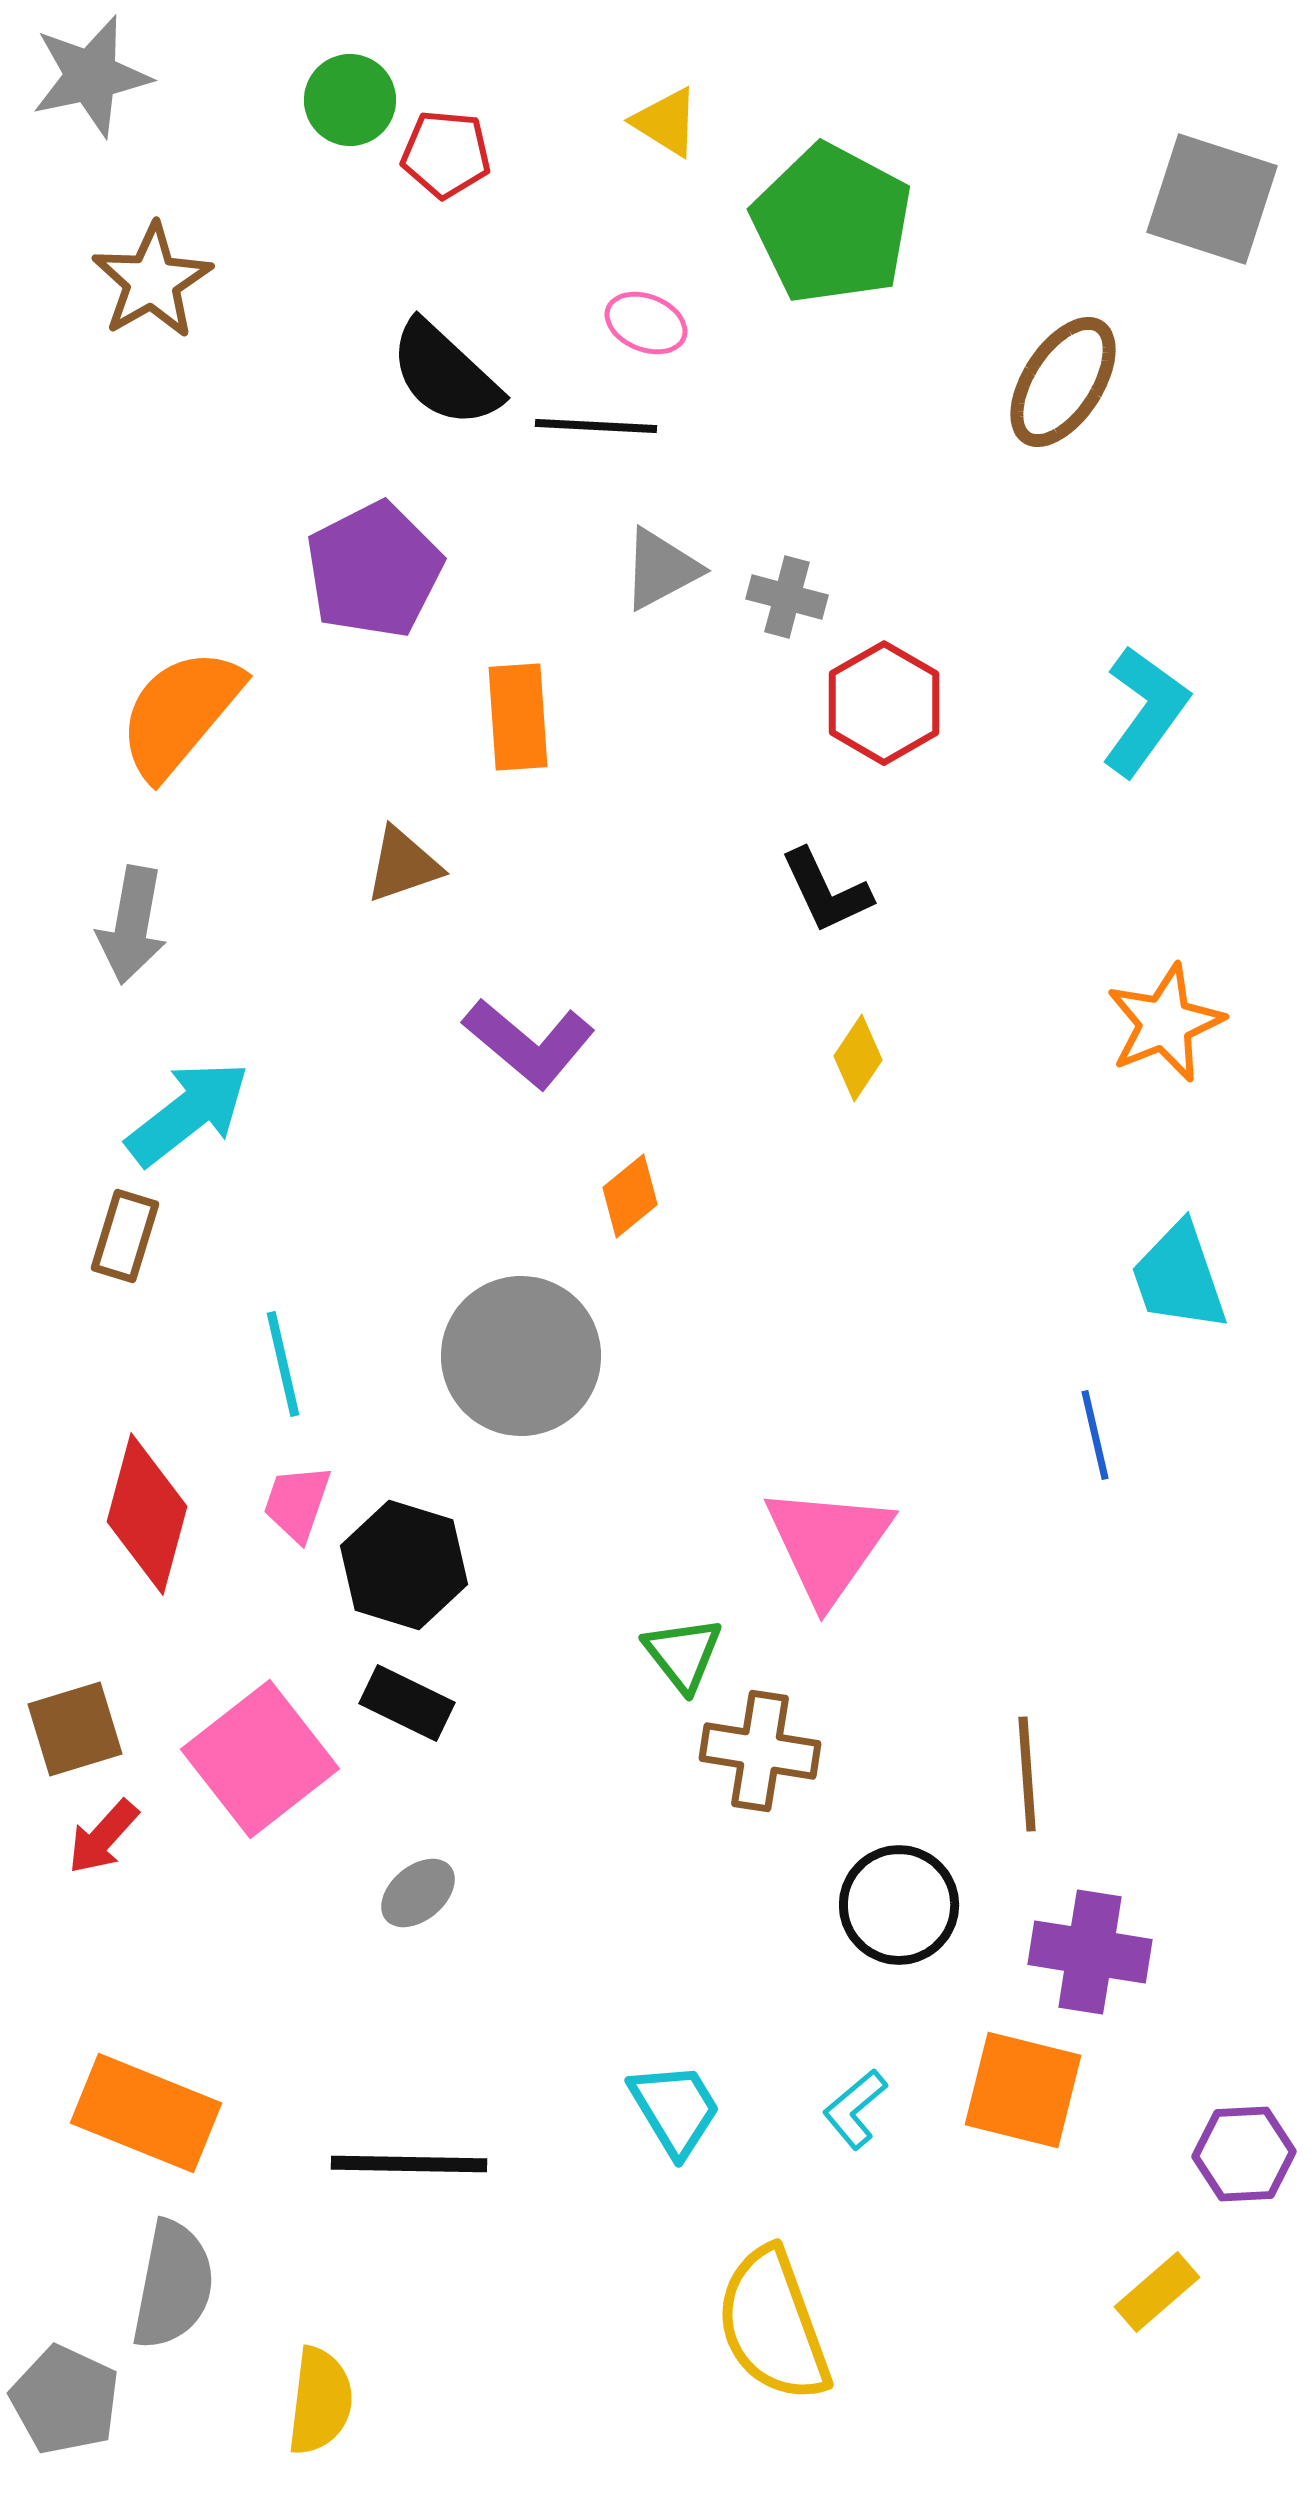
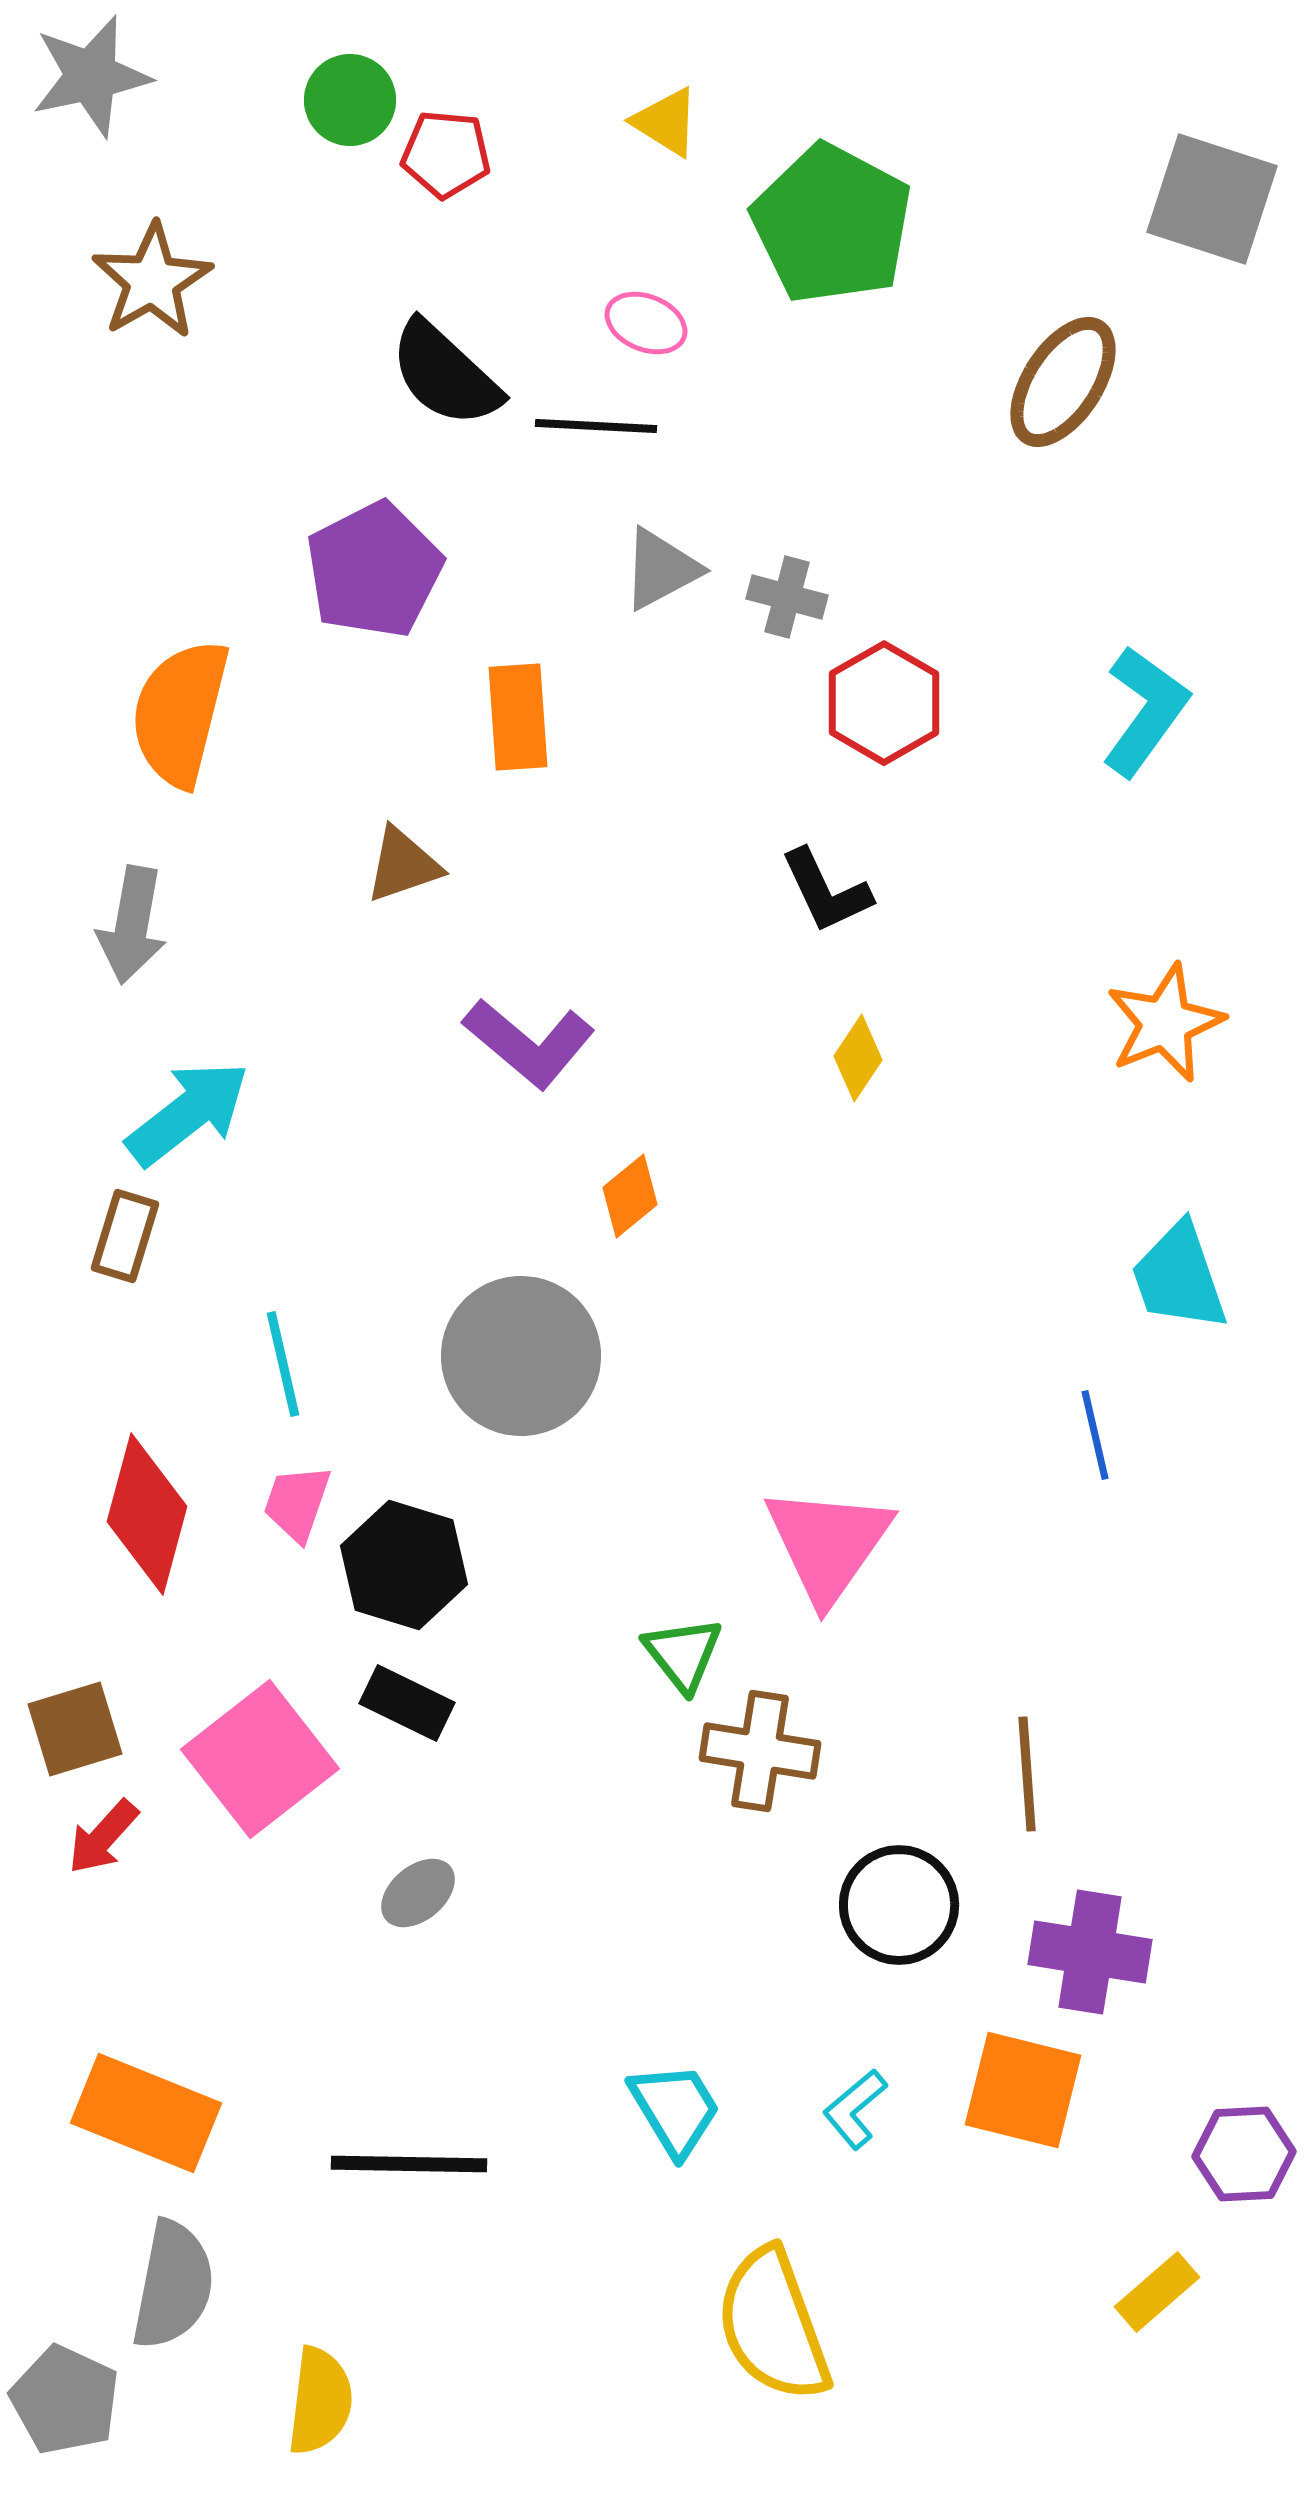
orange semicircle at (180, 713): rotated 26 degrees counterclockwise
